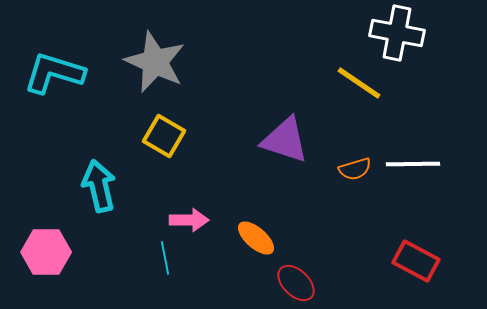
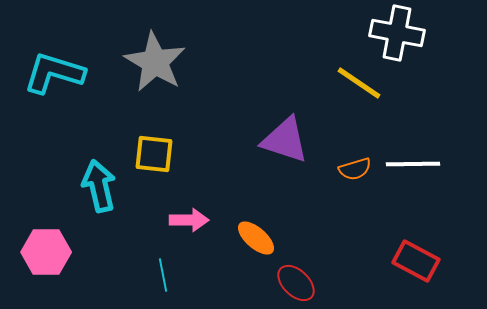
gray star: rotated 6 degrees clockwise
yellow square: moved 10 px left, 18 px down; rotated 24 degrees counterclockwise
cyan line: moved 2 px left, 17 px down
